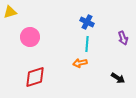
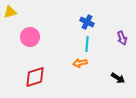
purple arrow: moved 1 px left
